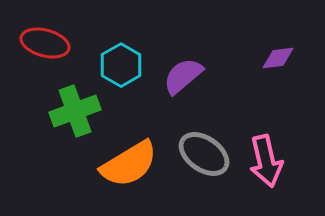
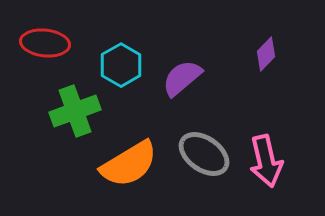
red ellipse: rotated 9 degrees counterclockwise
purple diamond: moved 12 px left, 4 px up; rotated 40 degrees counterclockwise
purple semicircle: moved 1 px left, 2 px down
